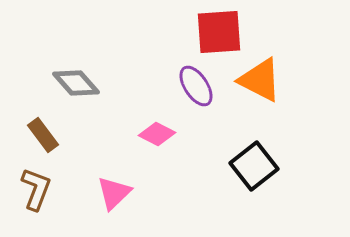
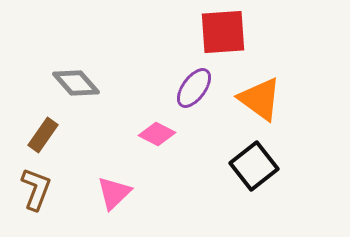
red square: moved 4 px right
orange triangle: moved 19 px down; rotated 9 degrees clockwise
purple ellipse: moved 2 px left, 2 px down; rotated 69 degrees clockwise
brown rectangle: rotated 72 degrees clockwise
